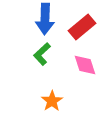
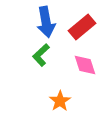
blue arrow: moved 1 px right, 3 px down; rotated 12 degrees counterclockwise
green L-shape: moved 1 px left, 1 px down
orange star: moved 8 px right
